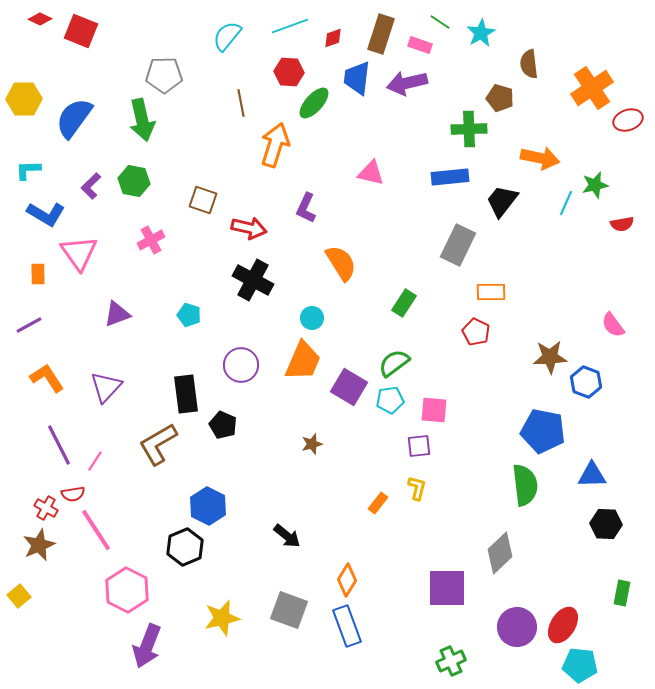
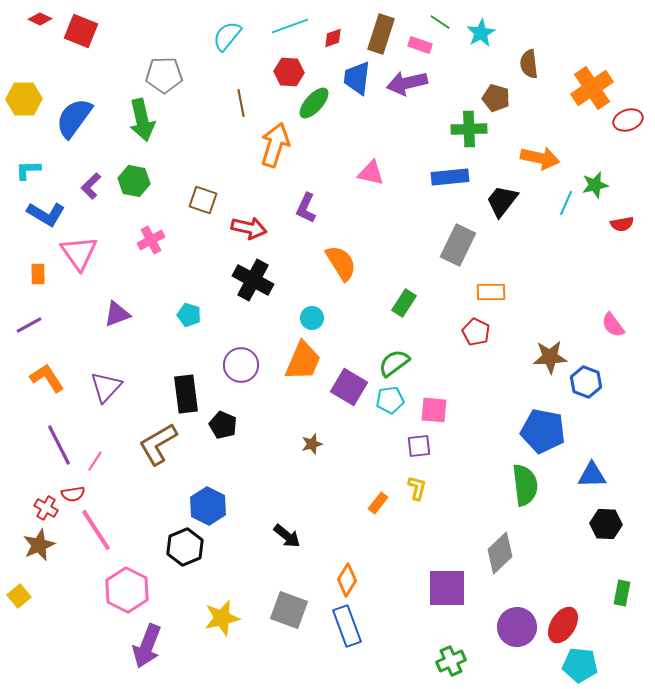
brown pentagon at (500, 98): moved 4 px left
